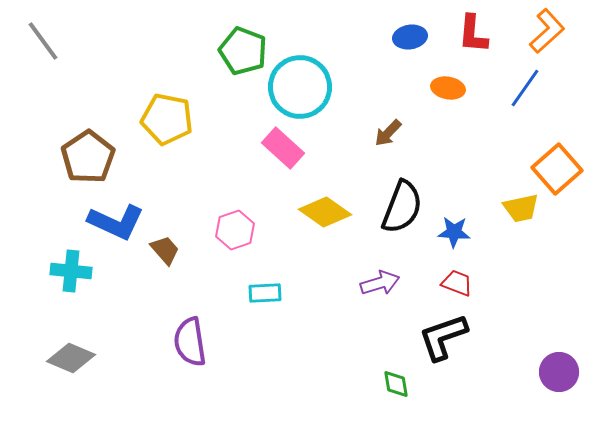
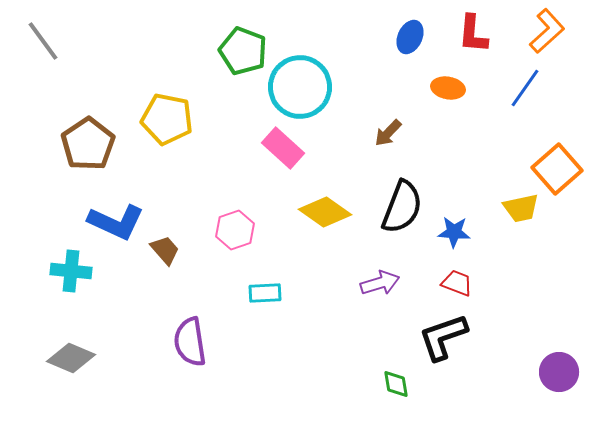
blue ellipse: rotated 56 degrees counterclockwise
brown pentagon: moved 13 px up
